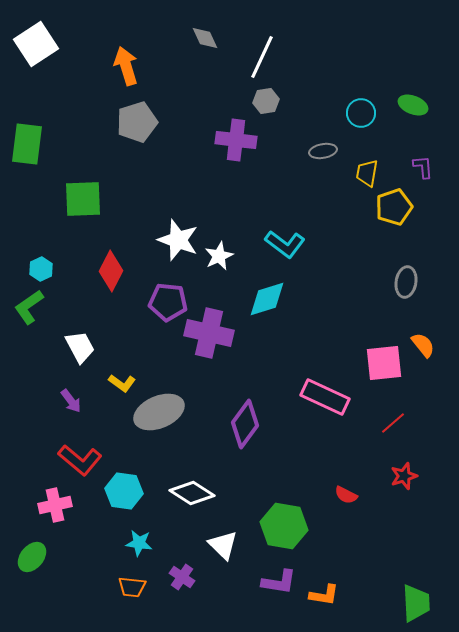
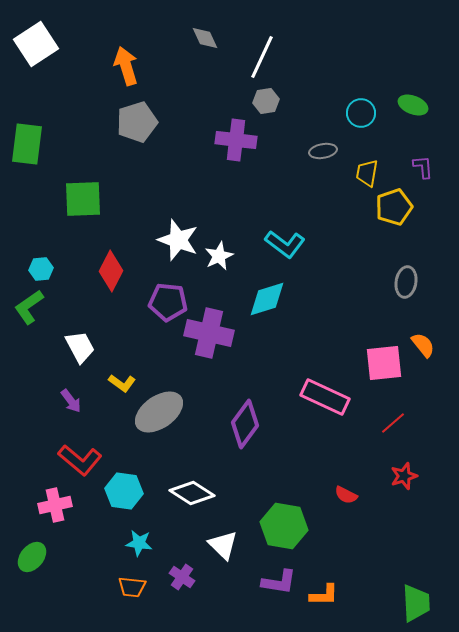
cyan hexagon at (41, 269): rotated 20 degrees clockwise
gray ellipse at (159, 412): rotated 12 degrees counterclockwise
orange L-shape at (324, 595): rotated 8 degrees counterclockwise
